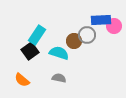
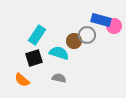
blue rectangle: rotated 18 degrees clockwise
black square: moved 4 px right, 7 px down; rotated 18 degrees clockwise
